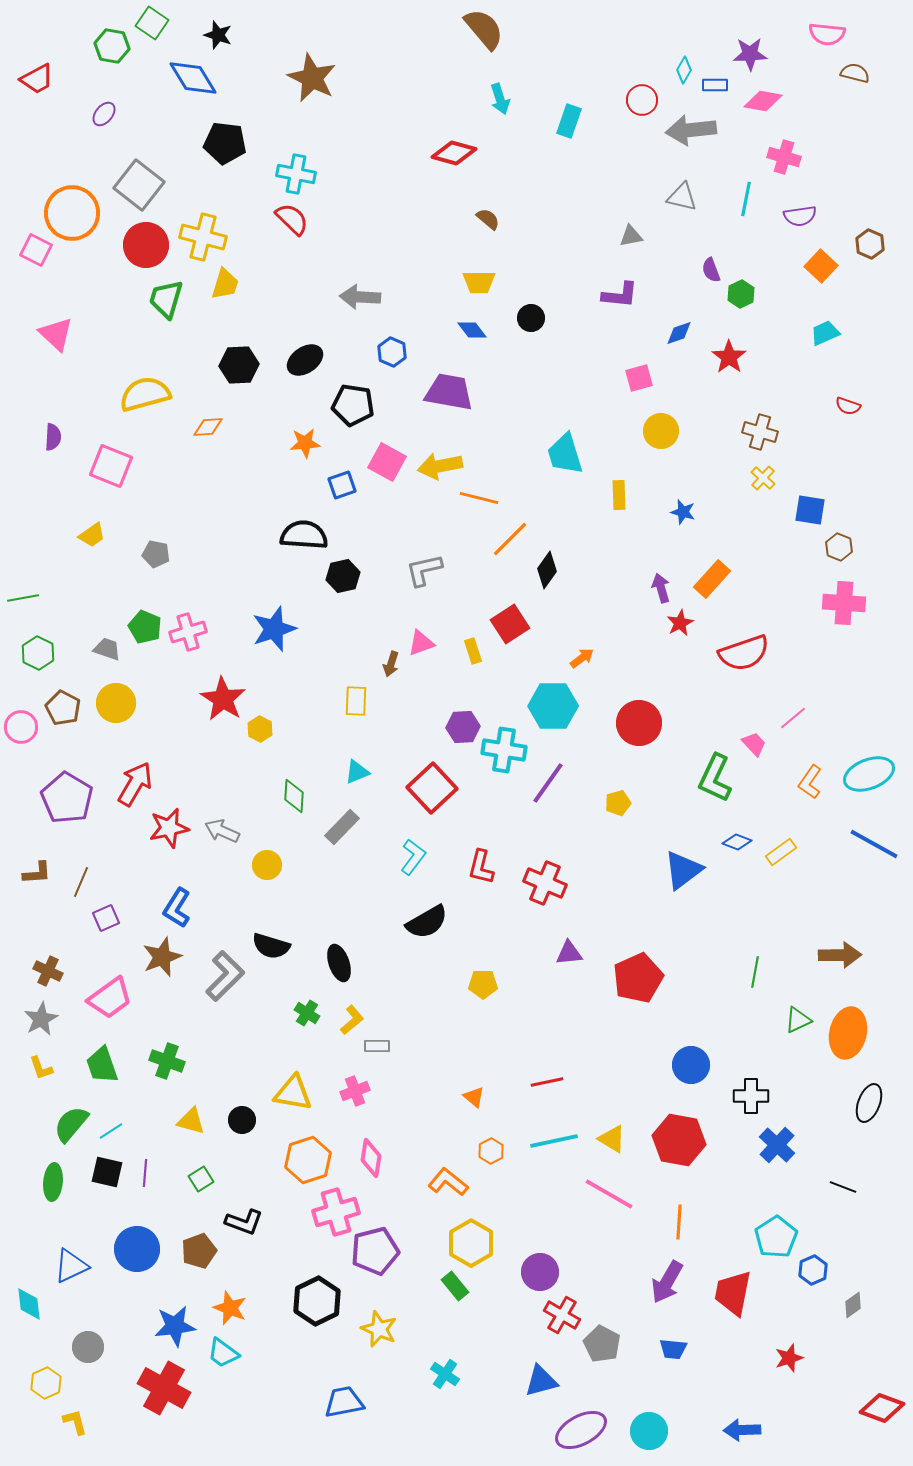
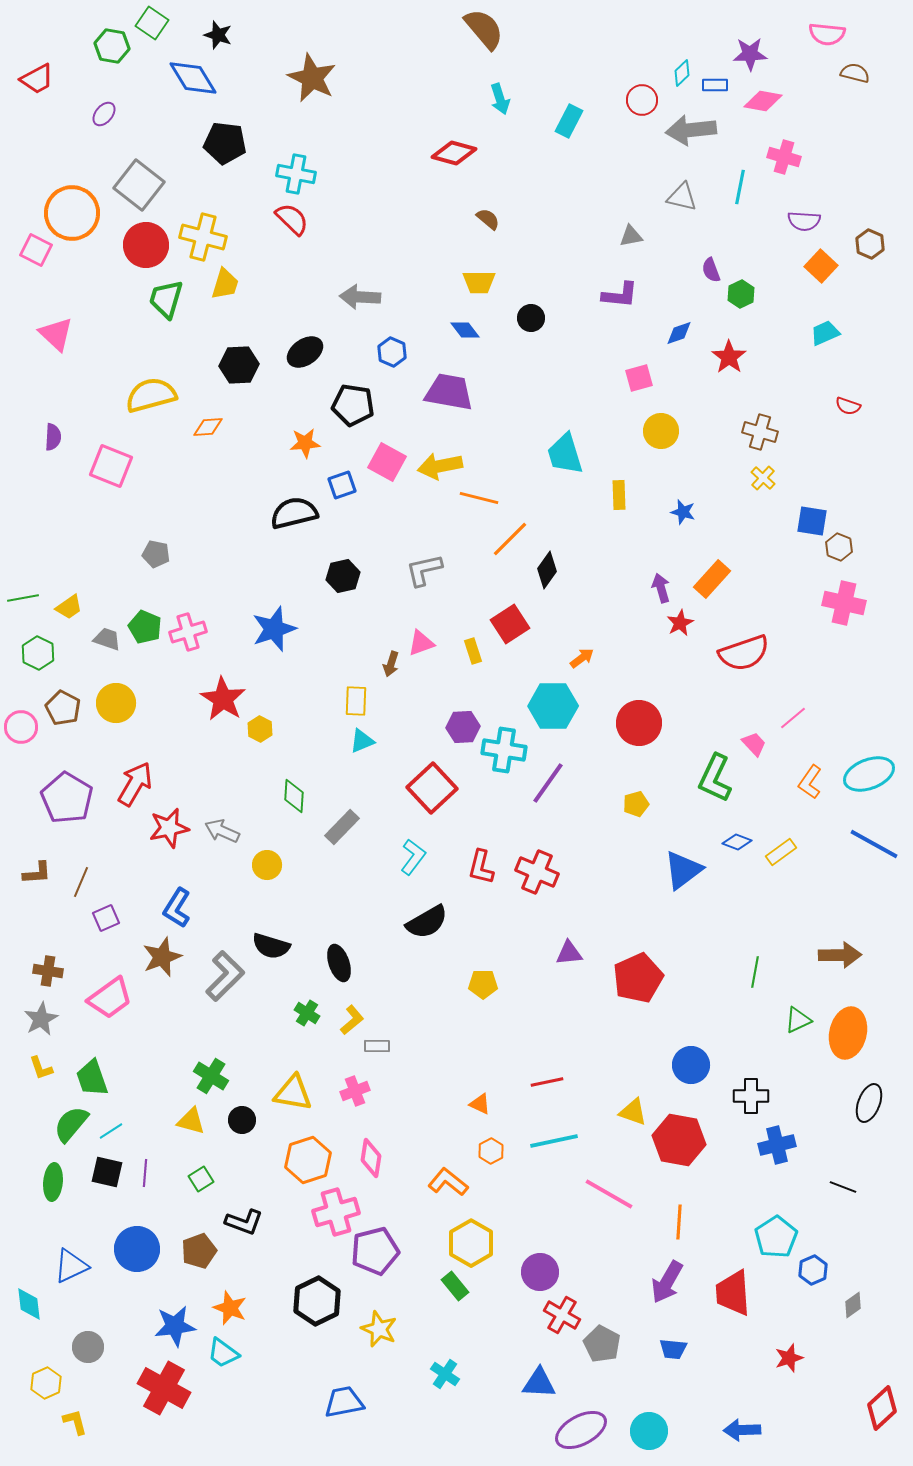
cyan diamond at (684, 70): moved 2 px left, 3 px down; rotated 16 degrees clockwise
cyan rectangle at (569, 121): rotated 8 degrees clockwise
cyan line at (746, 199): moved 6 px left, 12 px up
purple semicircle at (800, 216): moved 4 px right, 5 px down; rotated 12 degrees clockwise
blue diamond at (472, 330): moved 7 px left
black ellipse at (305, 360): moved 8 px up
yellow semicircle at (145, 394): moved 6 px right, 1 px down
blue square at (810, 510): moved 2 px right, 11 px down
yellow trapezoid at (92, 535): moved 23 px left, 72 px down
black semicircle at (304, 535): moved 10 px left, 22 px up; rotated 18 degrees counterclockwise
pink cross at (844, 603): rotated 9 degrees clockwise
gray trapezoid at (107, 649): moved 10 px up
cyan triangle at (357, 772): moved 5 px right, 31 px up
yellow pentagon at (618, 803): moved 18 px right, 1 px down
red cross at (545, 883): moved 8 px left, 11 px up
brown cross at (48, 971): rotated 16 degrees counterclockwise
green cross at (167, 1061): moved 44 px right, 15 px down; rotated 12 degrees clockwise
green trapezoid at (102, 1065): moved 10 px left, 13 px down
orange triangle at (474, 1097): moved 6 px right, 7 px down; rotated 15 degrees counterclockwise
yellow triangle at (612, 1139): moved 21 px right, 27 px up; rotated 12 degrees counterclockwise
blue cross at (777, 1145): rotated 33 degrees clockwise
red trapezoid at (733, 1293): rotated 15 degrees counterclockwise
blue triangle at (541, 1381): moved 2 px left, 2 px down; rotated 18 degrees clockwise
red diamond at (882, 1408): rotated 63 degrees counterclockwise
